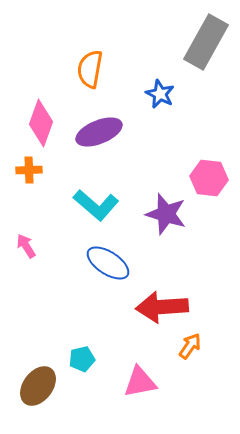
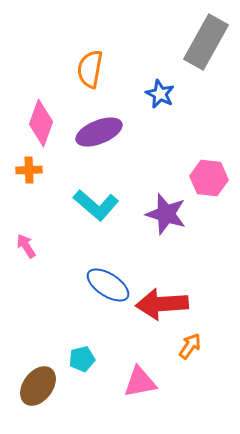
blue ellipse: moved 22 px down
red arrow: moved 3 px up
